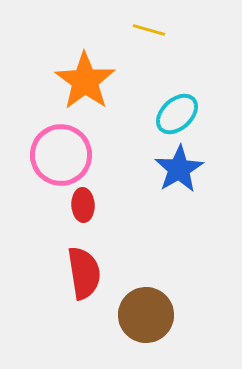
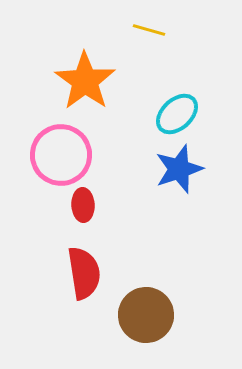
blue star: rotated 12 degrees clockwise
